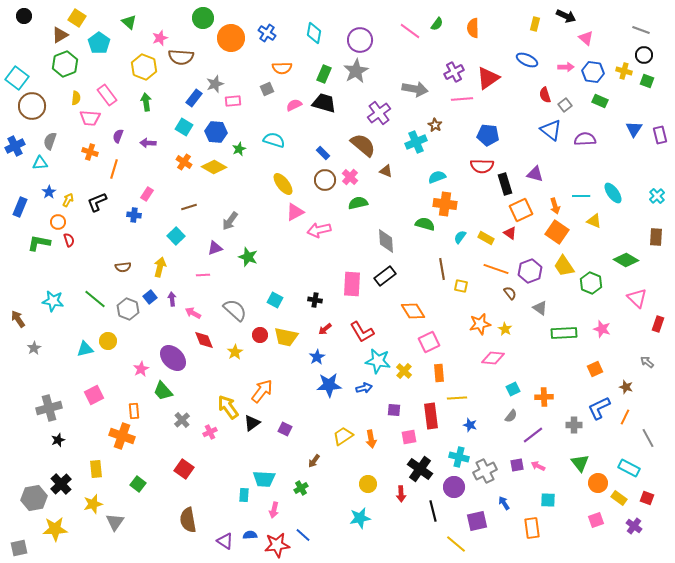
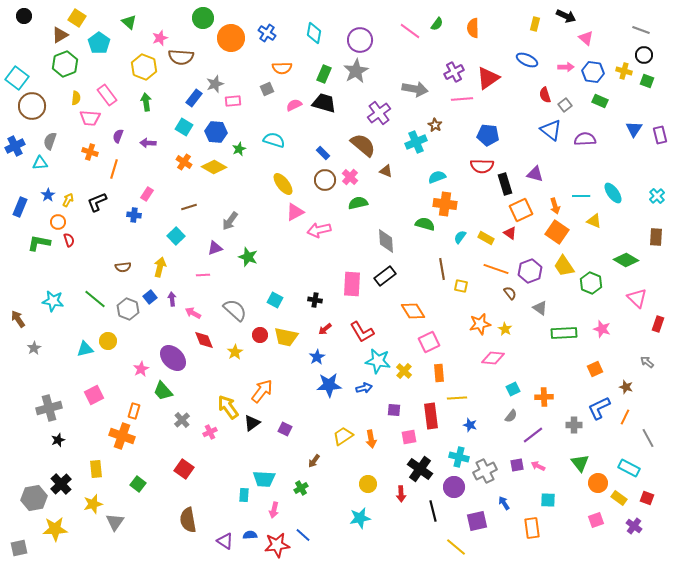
blue star at (49, 192): moved 1 px left, 3 px down
orange rectangle at (134, 411): rotated 21 degrees clockwise
yellow line at (456, 544): moved 3 px down
